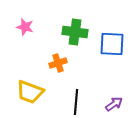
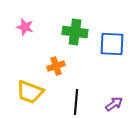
orange cross: moved 2 px left, 3 px down
